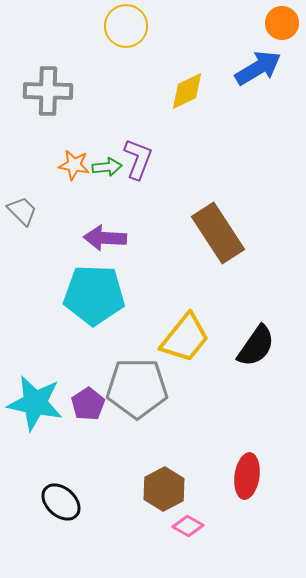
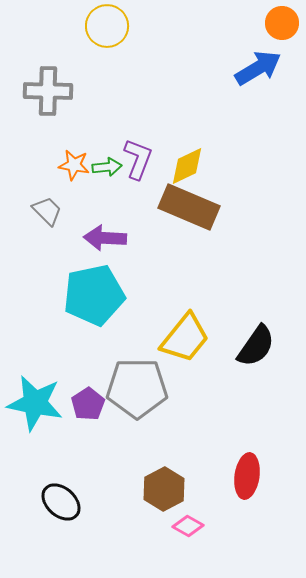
yellow circle: moved 19 px left
yellow diamond: moved 75 px down
gray trapezoid: moved 25 px right
brown rectangle: moved 29 px left, 26 px up; rotated 34 degrees counterclockwise
cyan pentagon: rotated 14 degrees counterclockwise
